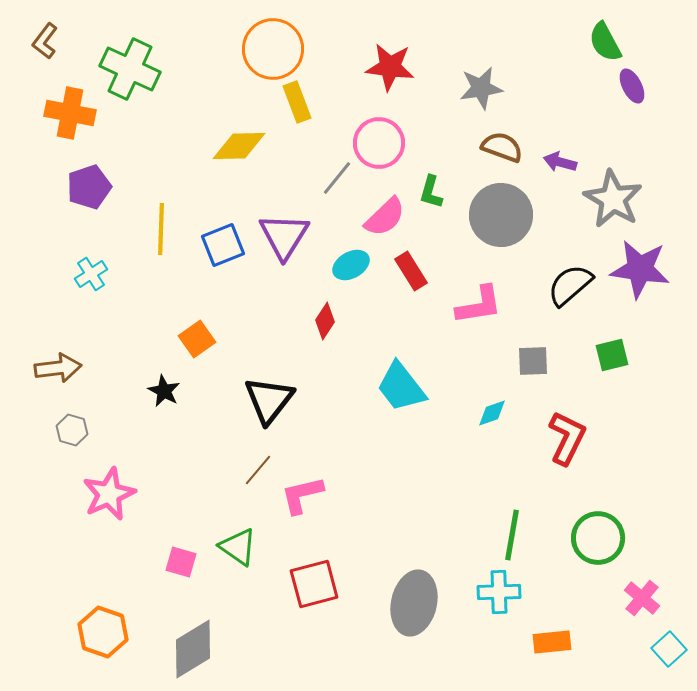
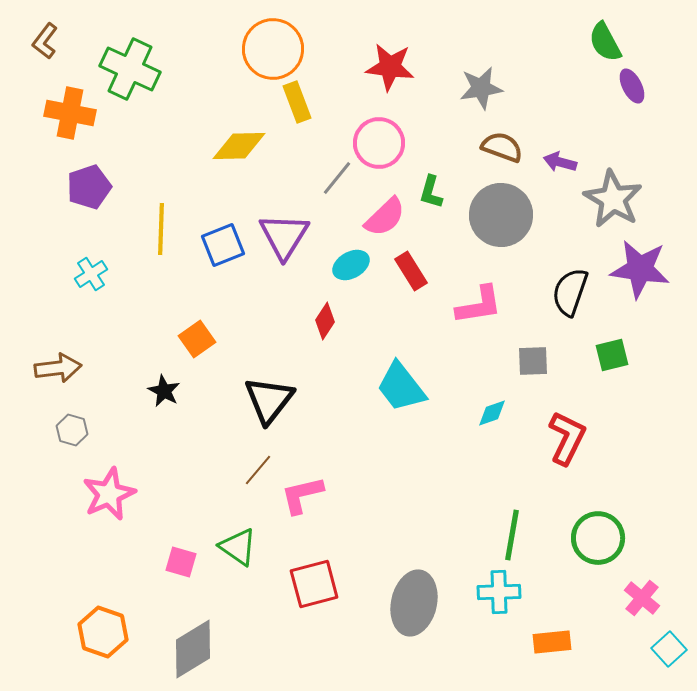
black semicircle at (570, 285): moved 7 px down; rotated 30 degrees counterclockwise
